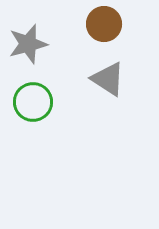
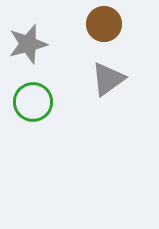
gray triangle: rotated 51 degrees clockwise
